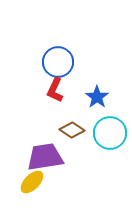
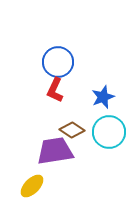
blue star: moved 6 px right; rotated 15 degrees clockwise
cyan circle: moved 1 px left, 1 px up
purple trapezoid: moved 10 px right, 6 px up
yellow ellipse: moved 4 px down
